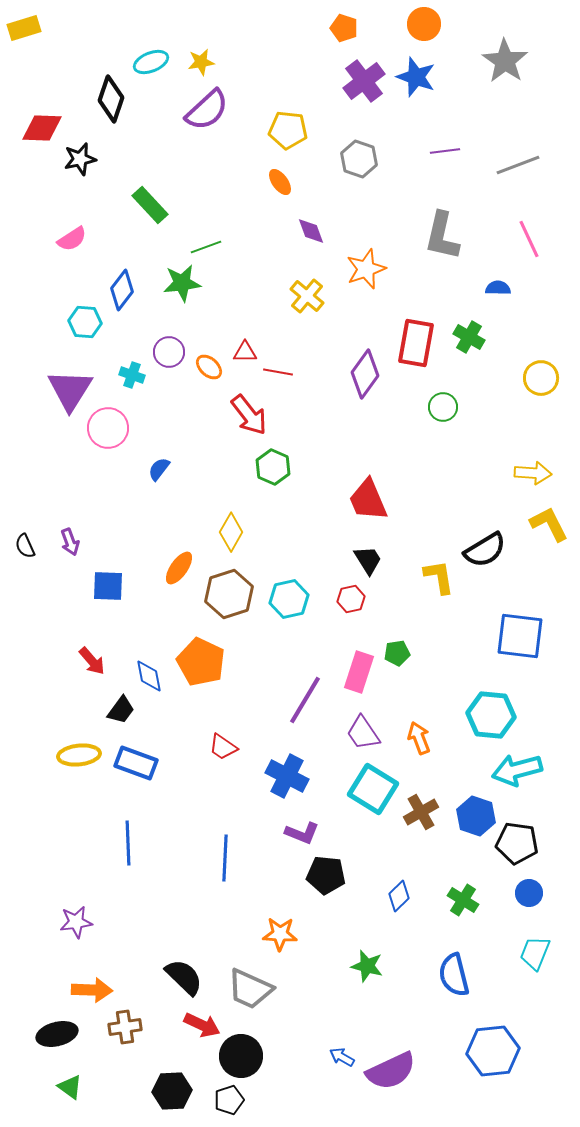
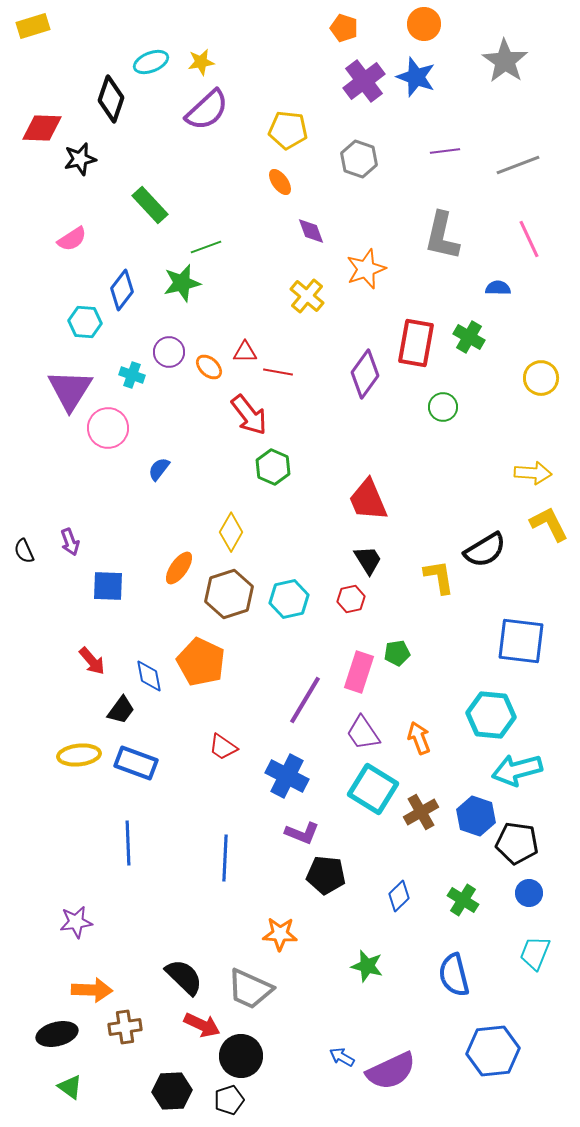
yellow rectangle at (24, 28): moved 9 px right, 2 px up
green star at (182, 283): rotated 6 degrees counterclockwise
black semicircle at (25, 546): moved 1 px left, 5 px down
blue square at (520, 636): moved 1 px right, 5 px down
